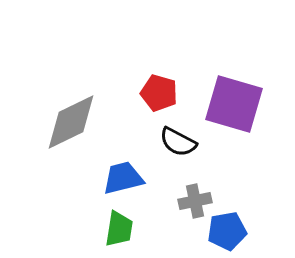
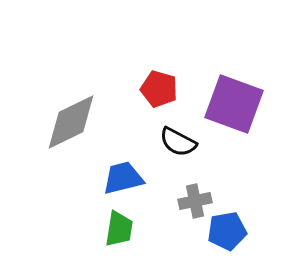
red pentagon: moved 4 px up
purple square: rotated 4 degrees clockwise
